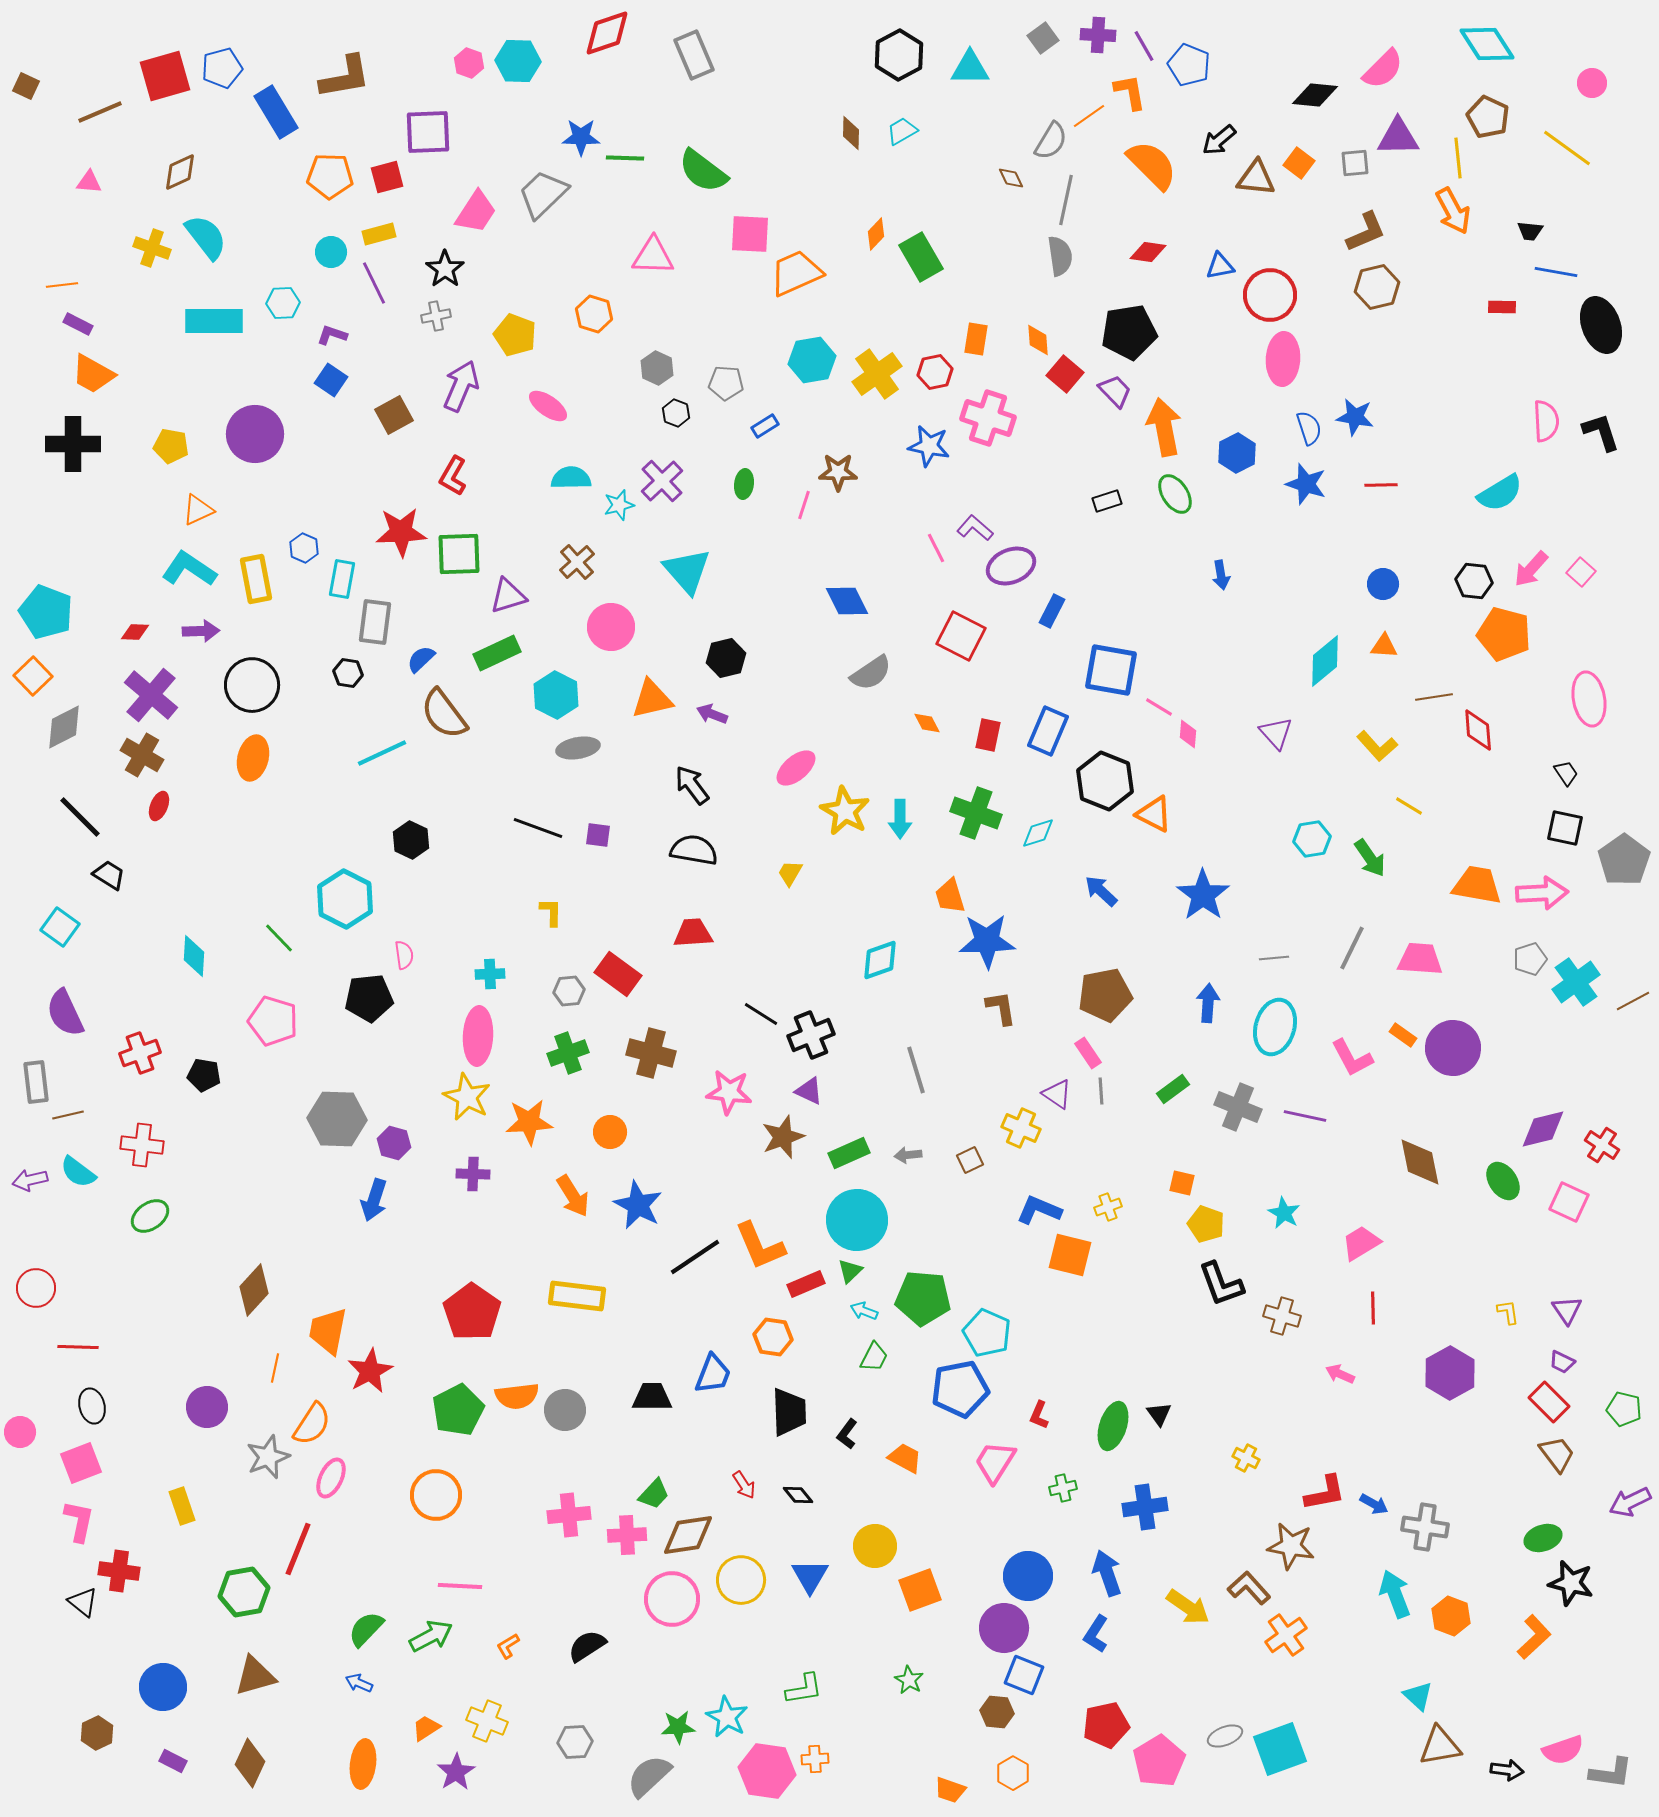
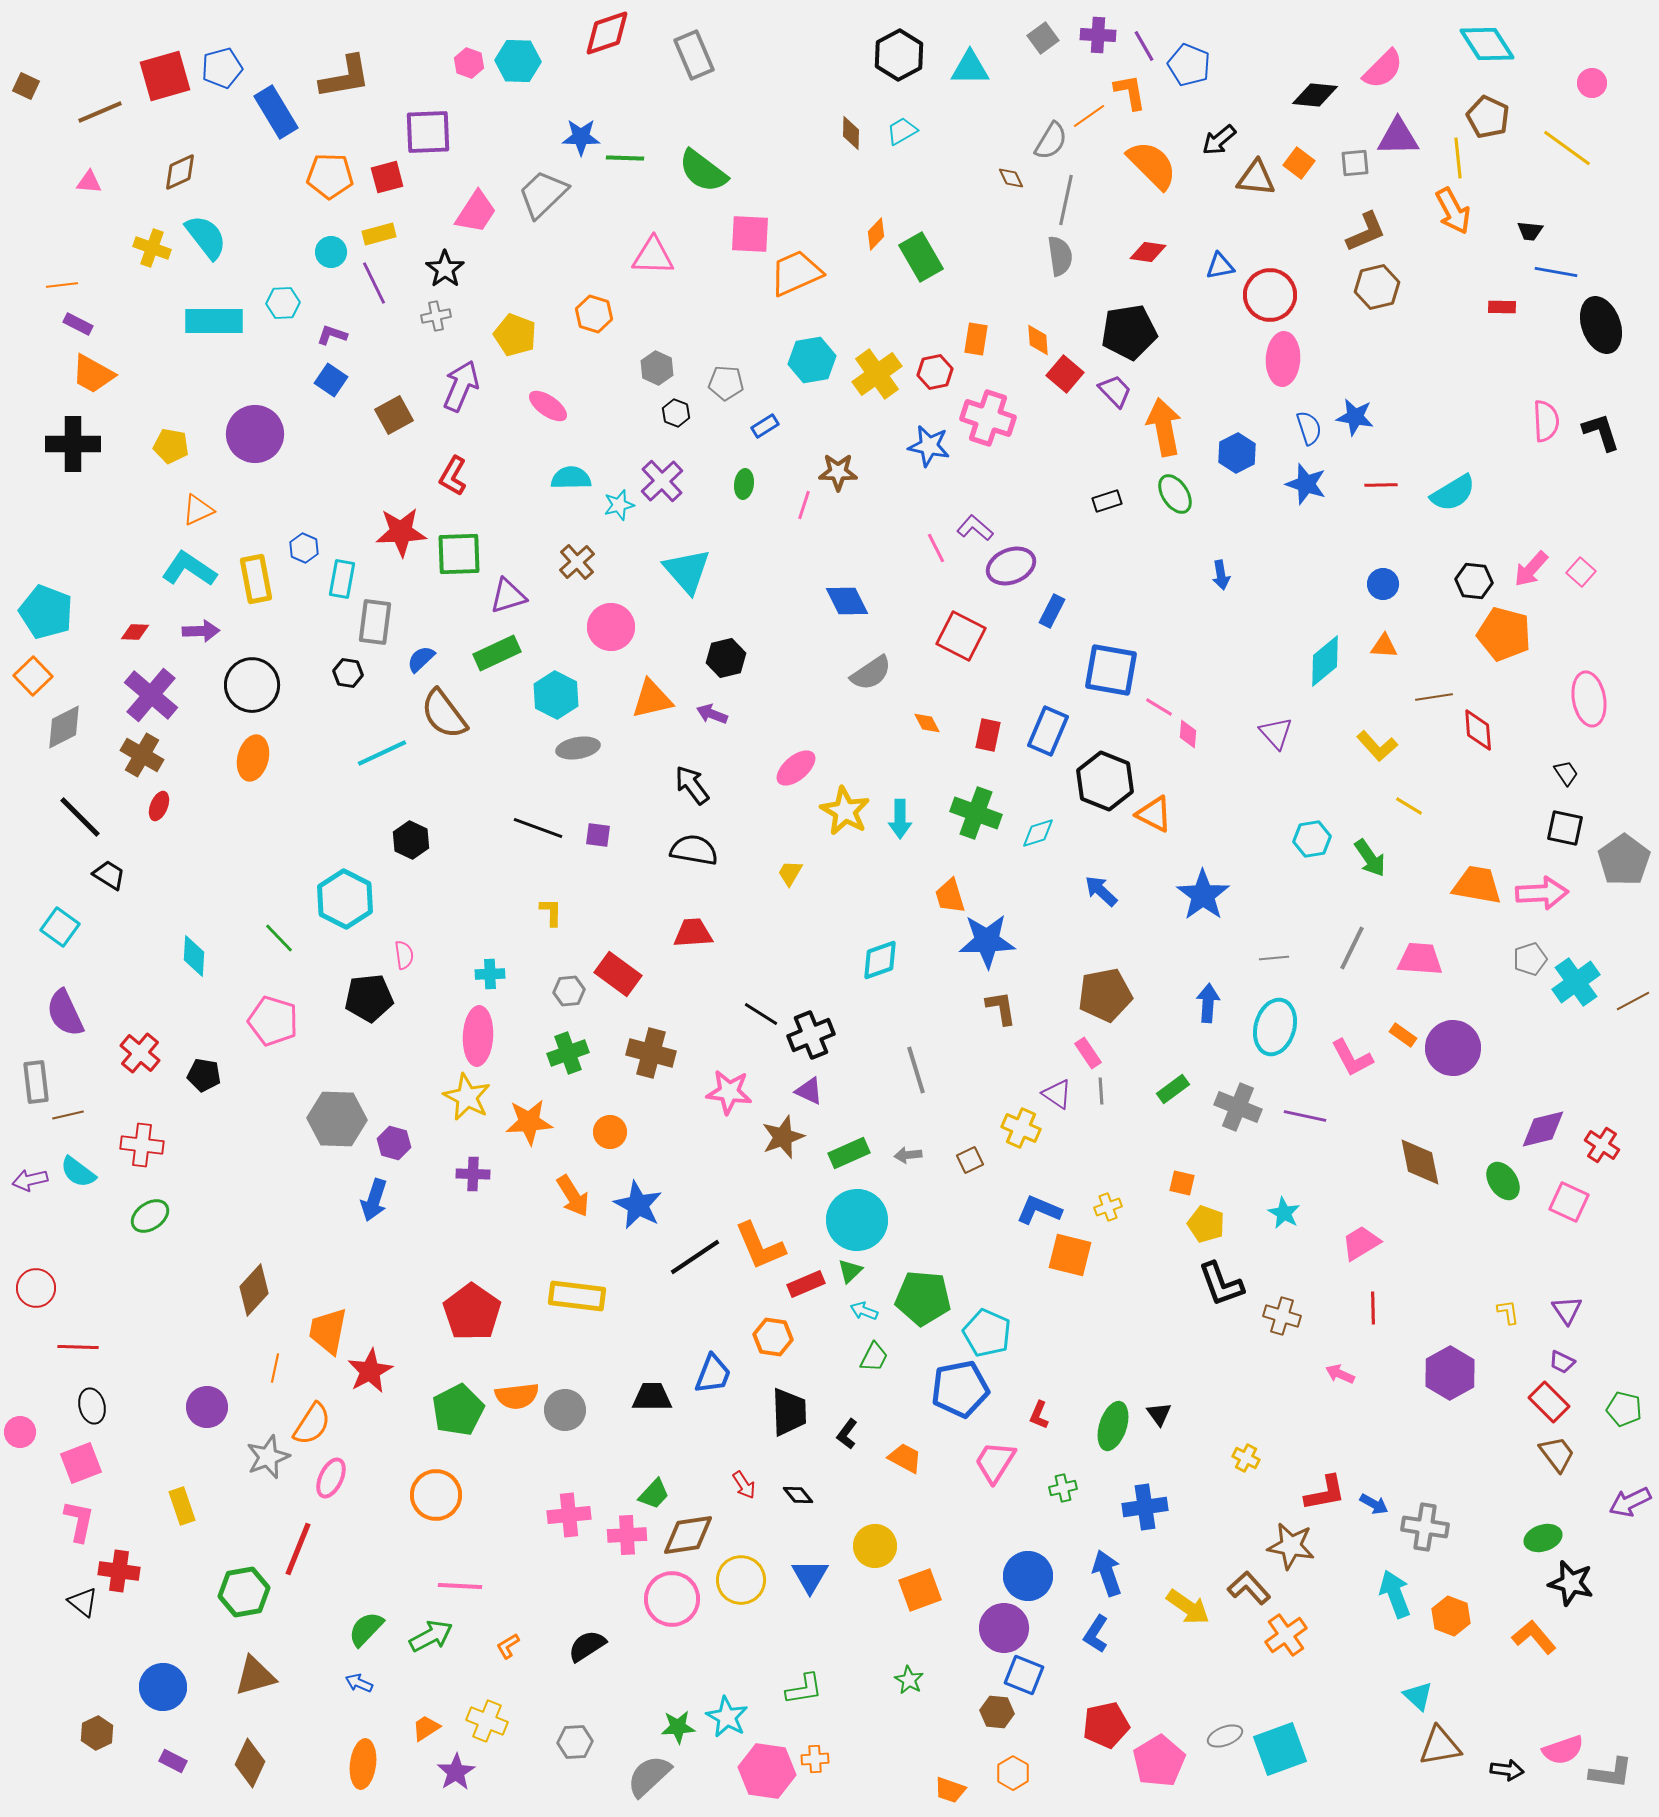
cyan semicircle at (1500, 493): moved 47 px left
red cross at (140, 1053): rotated 30 degrees counterclockwise
orange L-shape at (1534, 1637): rotated 87 degrees counterclockwise
